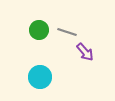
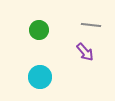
gray line: moved 24 px right, 7 px up; rotated 12 degrees counterclockwise
